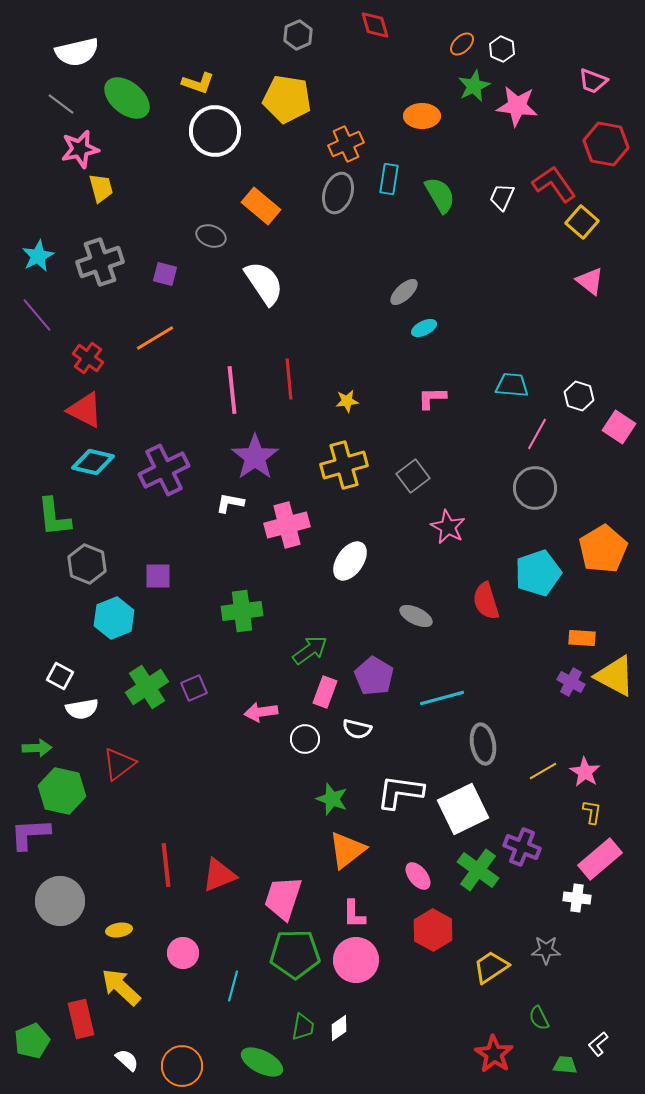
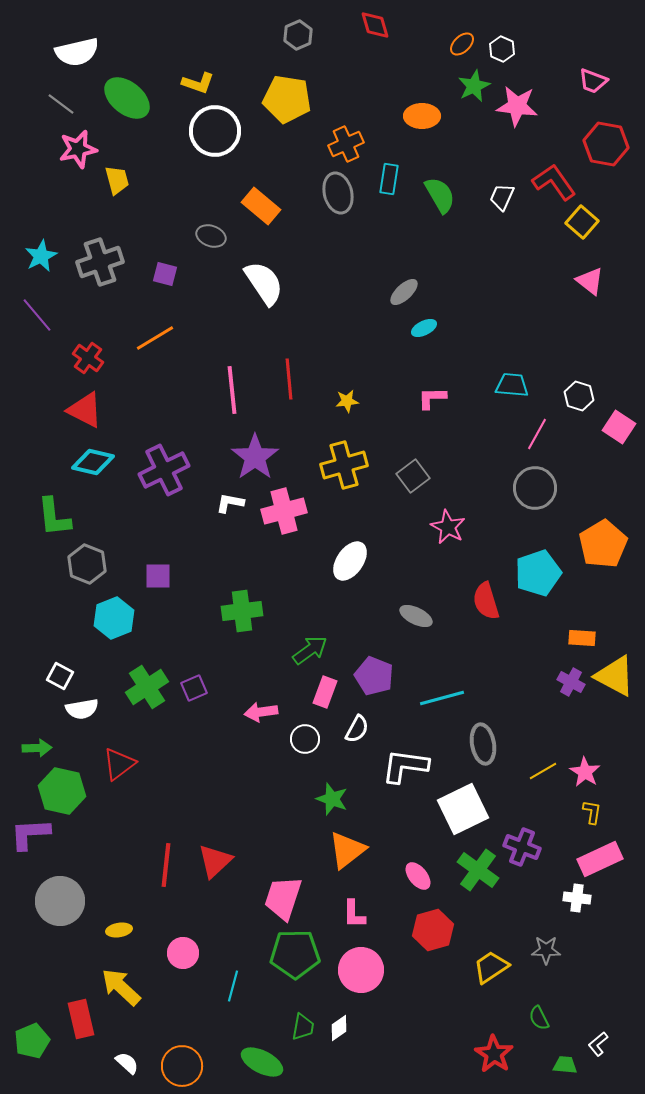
pink star at (80, 149): moved 2 px left
red L-shape at (554, 184): moved 2 px up
yellow trapezoid at (101, 188): moved 16 px right, 8 px up
gray ellipse at (338, 193): rotated 33 degrees counterclockwise
cyan star at (38, 256): moved 3 px right
pink cross at (287, 525): moved 3 px left, 14 px up
orange pentagon at (603, 549): moved 5 px up
purple pentagon at (374, 676): rotated 9 degrees counterclockwise
white semicircle at (357, 729): rotated 76 degrees counterclockwise
white L-shape at (400, 792): moved 5 px right, 26 px up
pink rectangle at (600, 859): rotated 15 degrees clockwise
red line at (166, 865): rotated 12 degrees clockwise
red triangle at (219, 875): moved 4 px left, 14 px up; rotated 21 degrees counterclockwise
red hexagon at (433, 930): rotated 15 degrees clockwise
pink circle at (356, 960): moved 5 px right, 10 px down
white semicircle at (127, 1060): moved 3 px down
